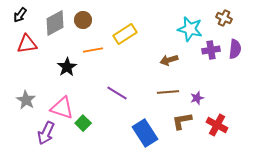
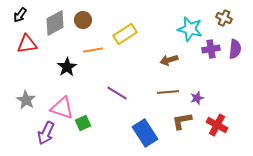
purple cross: moved 1 px up
green square: rotated 21 degrees clockwise
